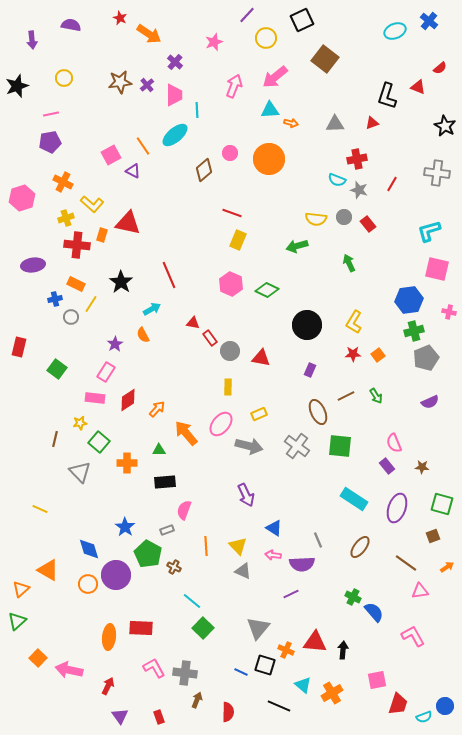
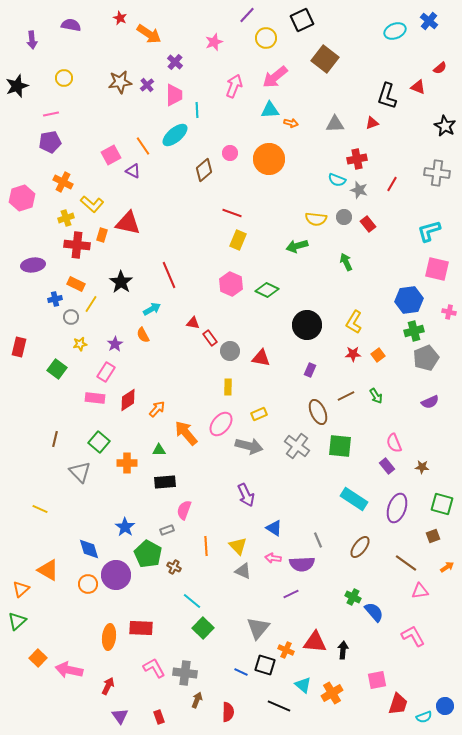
green arrow at (349, 263): moved 3 px left, 1 px up
yellow star at (80, 423): moved 79 px up
pink arrow at (273, 555): moved 3 px down
